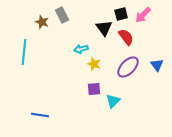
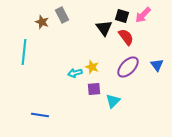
black square: moved 1 px right, 2 px down; rotated 32 degrees clockwise
cyan arrow: moved 6 px left, 24 px down
yellow star: moved 2 px left, 3 px down
